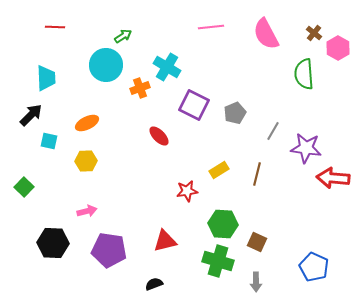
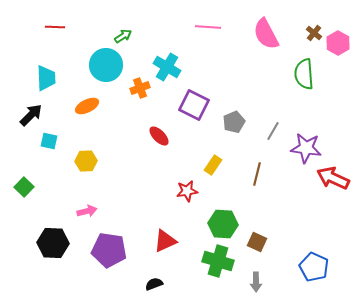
pink line: moved 3 px left; rotated 10 degrees clockwise
pink hexagon: moved 5 px up
gray pentagon: moved 1 px left, 9 px down
orange ellipse: moved 17 px up
yellow rectangle: moved 6 px left, 5 px up; rotated 24 degrees counterclockwise
red arrow: rotated 20 degrees clockwise
red triangle: rotated 10 degrees counterclockwise
